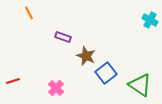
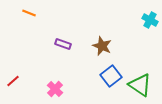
orange line: rotated 40 degrees counterclockwise
purple rectangle: moved 7 px down
brown star: moved 16 px right, 10 px up
blue square: moved 5 px right, 3 px down
red line: rotated 24 degrees counterclockwise
pink cross: moved 1 px left, 1 px down
